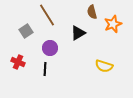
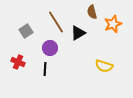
brown line: moved 9 px right, 7 px down
